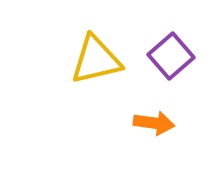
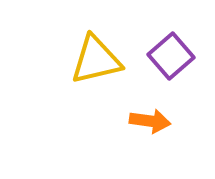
orange arrow: moved 4 px left, 2 px up
